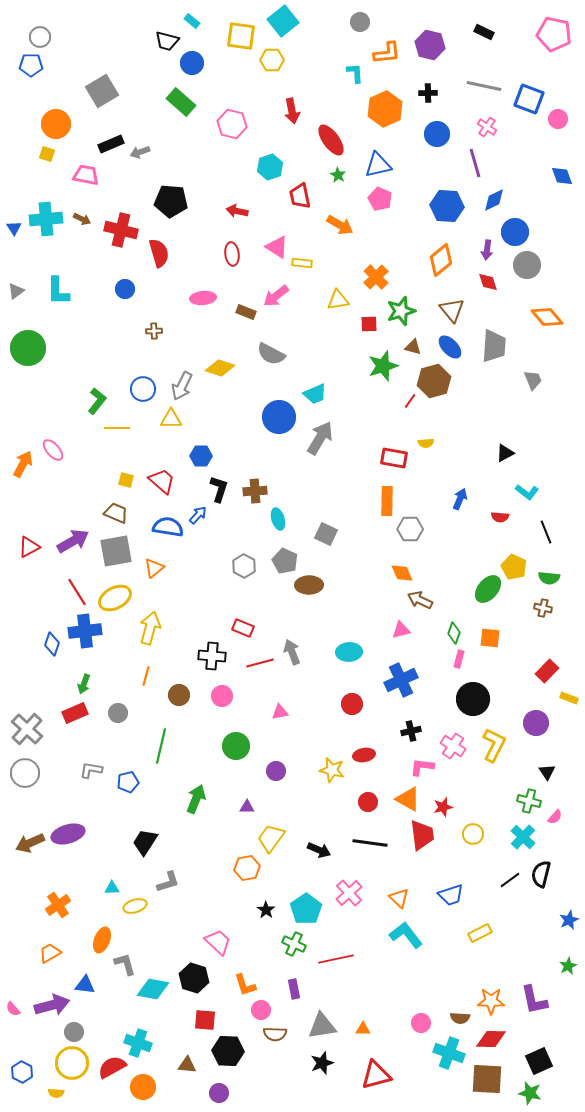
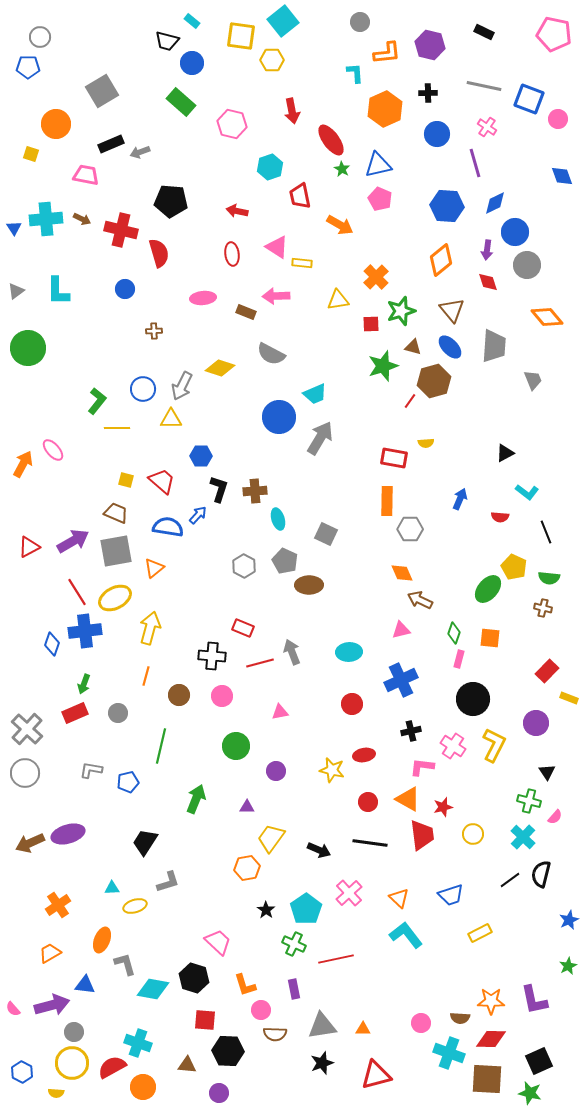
blue pentagon at (31, 65): moved 3 px left, 2 px down
yellow square at (47, 154): moved 16 px left
green star at (338, 175): moved 4 px right, 6 px up
blue diamond at (494, 200): moved 1 px right, 3 px down
pink arrow at (276, 296): rotated 36 degrees clockwise
red square at (369, 324): moved 2 px right
